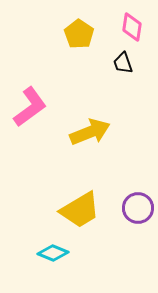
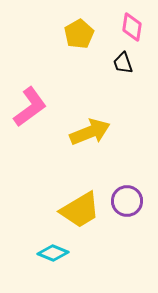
yellow pentagon: rotated 8 degrees clockwise
purple circle: moved 11 px left, 7 px up
